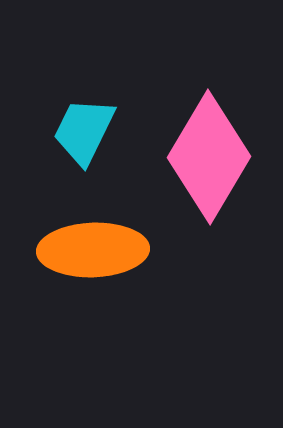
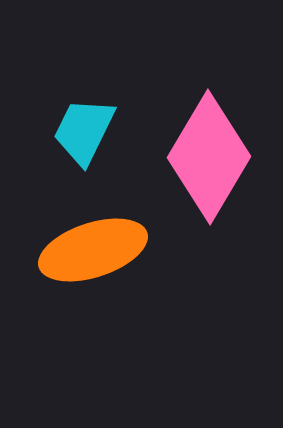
orange ellipse: rotated 16 degrees counterclockwise
